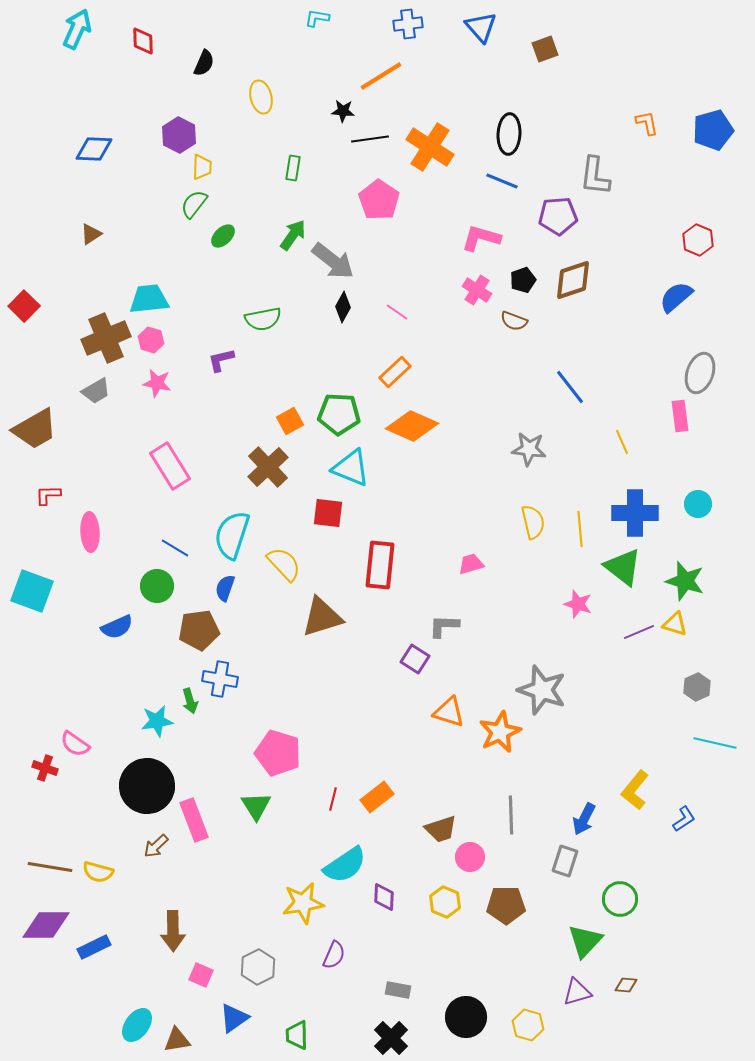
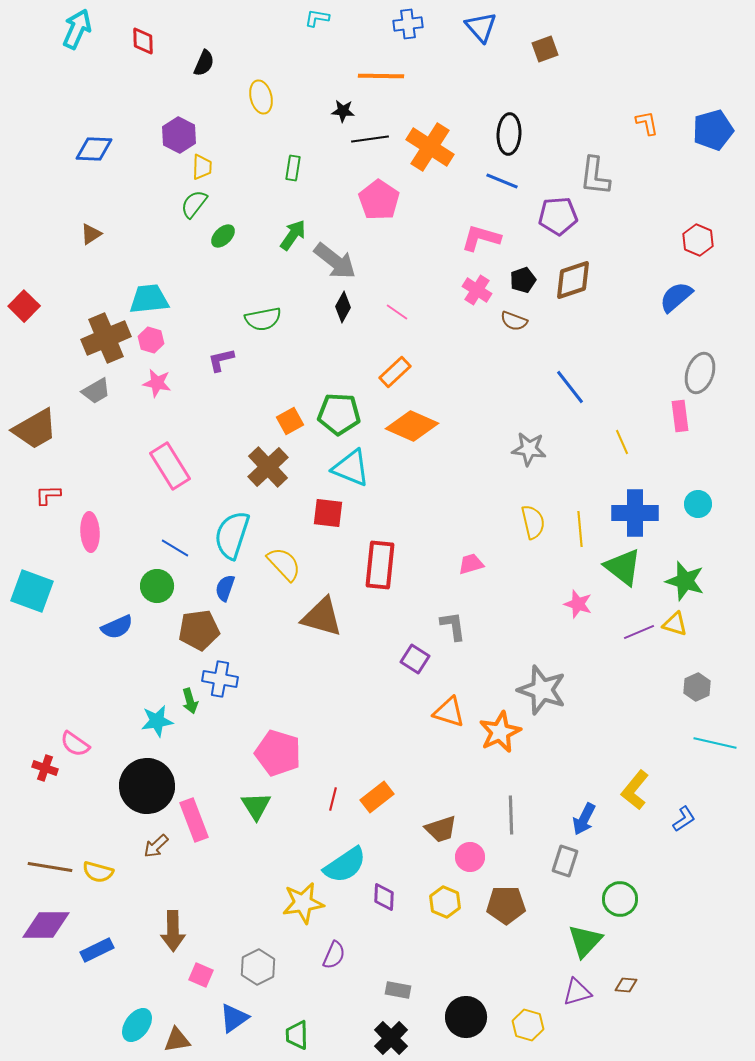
orange line at (381, 76): rotated 33 degrees clockwise
gray arrow at (333, 261): moved 2 px right
brown triangle at (322, 617): rotated 33 degrees clockwise
gray L-shape at (444, 626): moved 9 px right; rotated 80 degrees clockwise
blue rectangle at (94, 947): moved 3 px right, 3 px down
